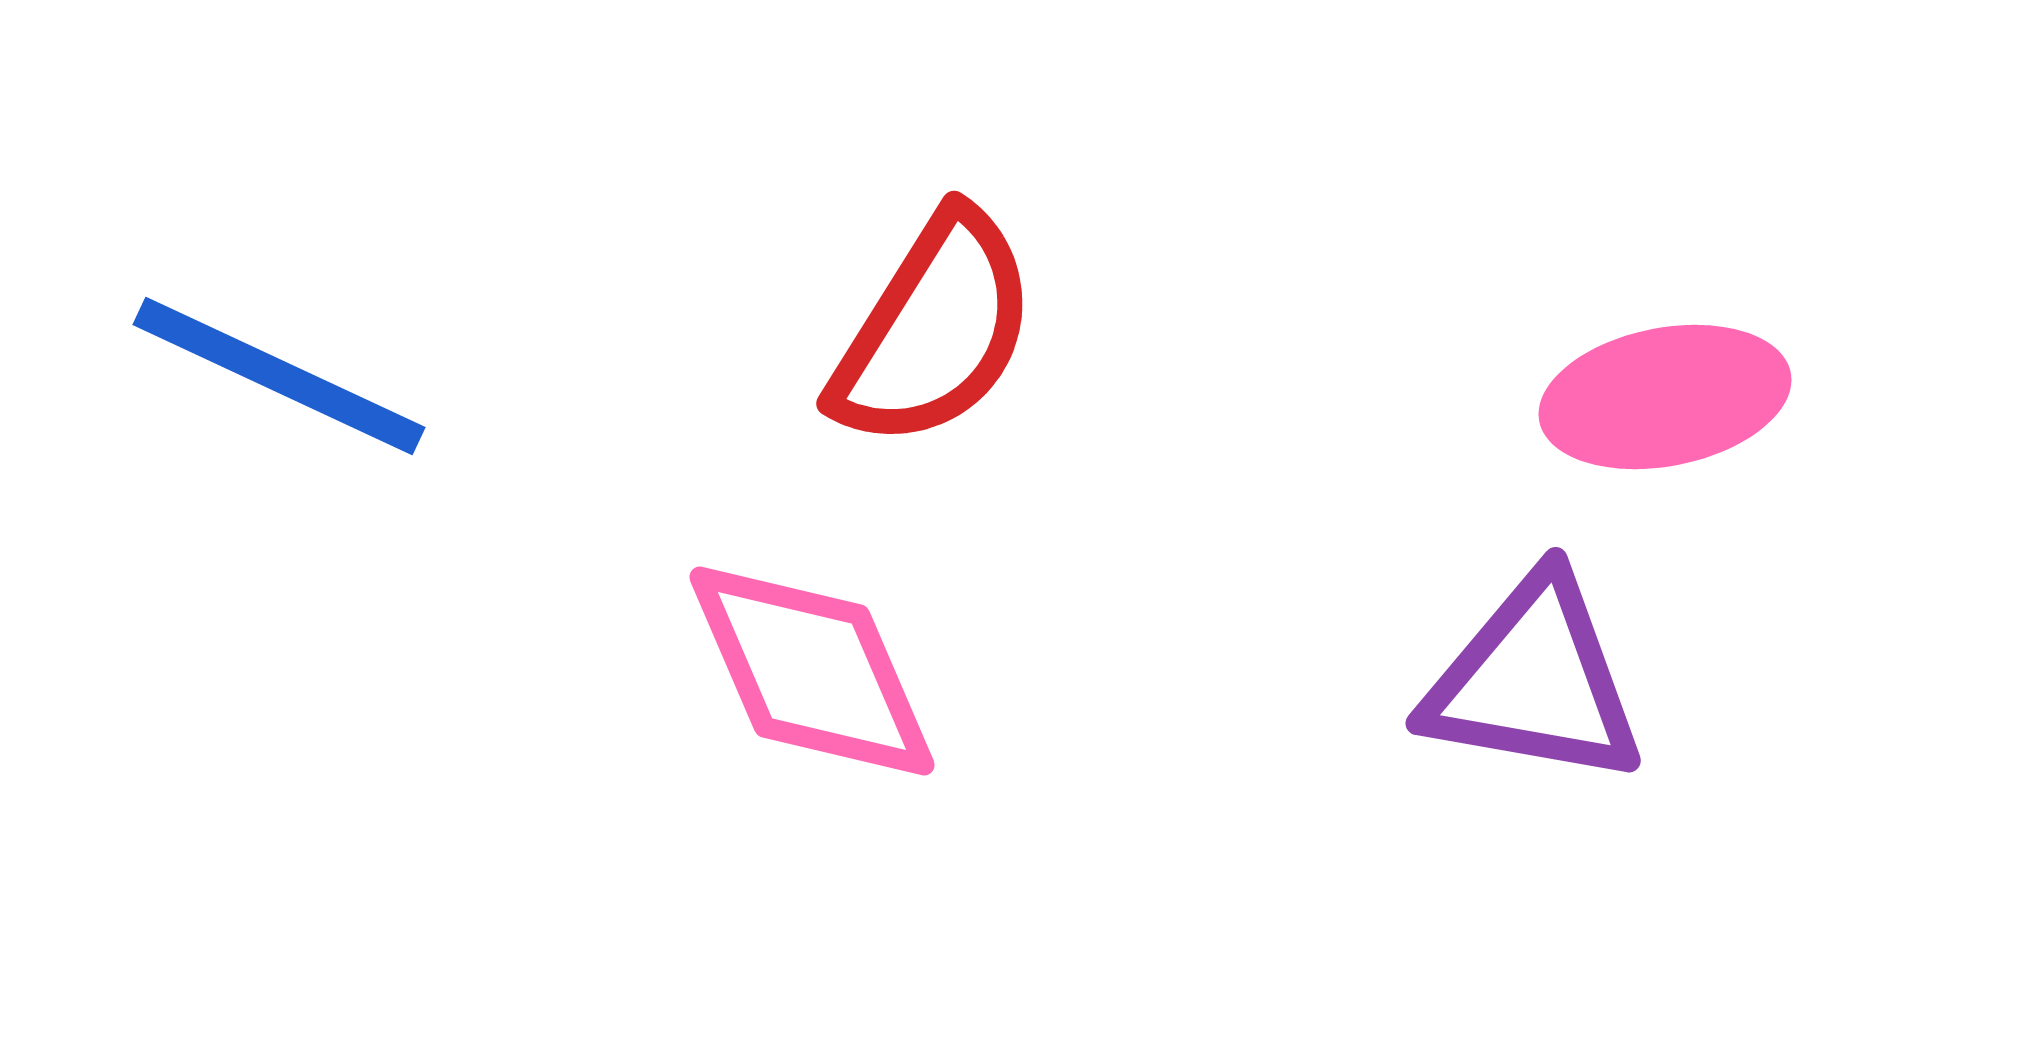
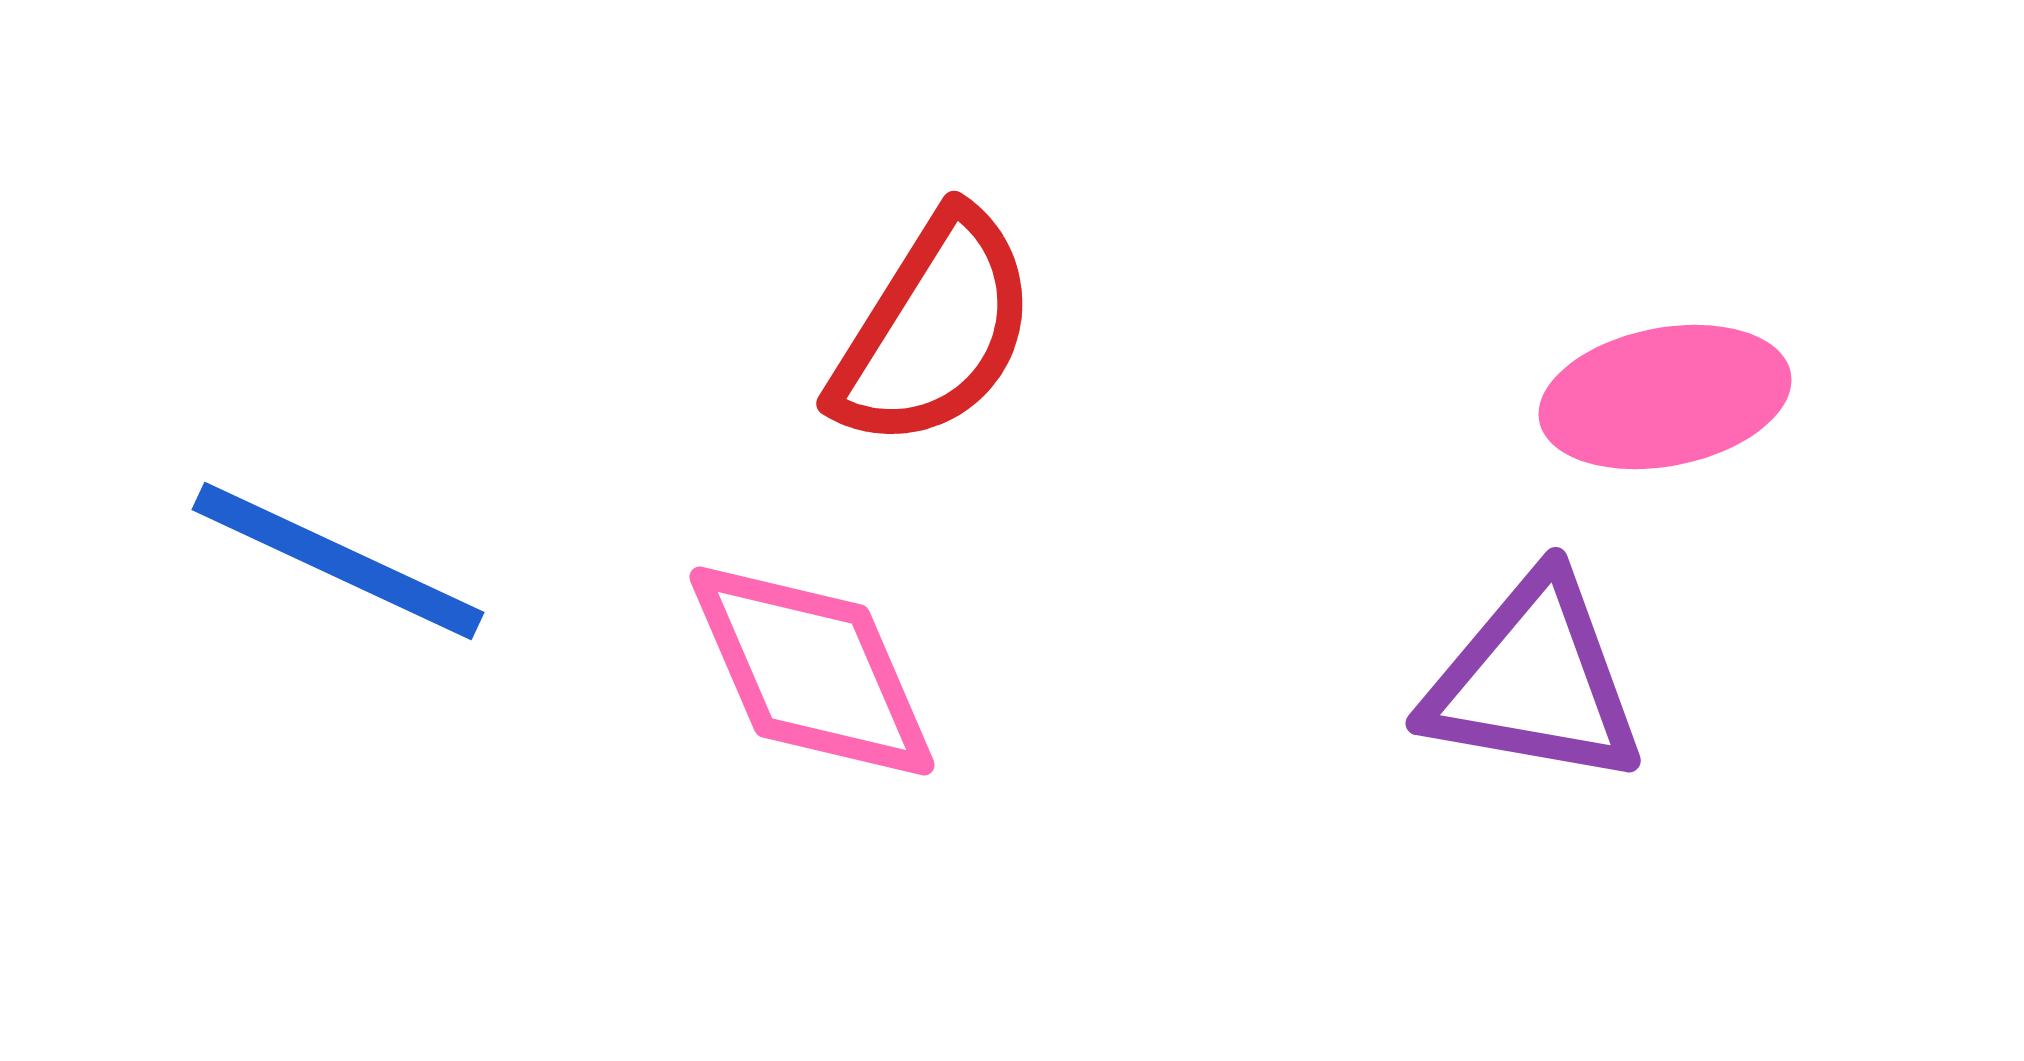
blue line: moved 59 px right, 185 px down
